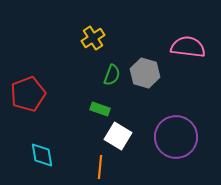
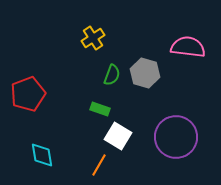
orange line: moved 1 px left, 2 px up; rotated 25 degrees clockwise
